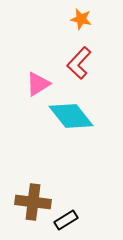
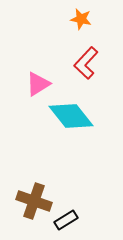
red L-shape: moved 7 px right
brown cross: moved 1 px right, 1 px up; rotated 12 degrees clockwise
